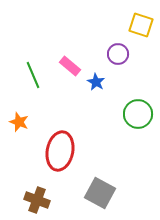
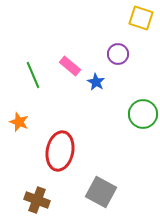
yellow square: moved 7 px up
green circle: moved 5 px right
gray square: moved 1 px right, 1 px up
